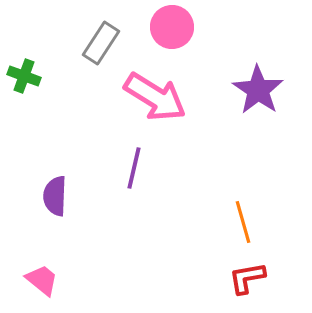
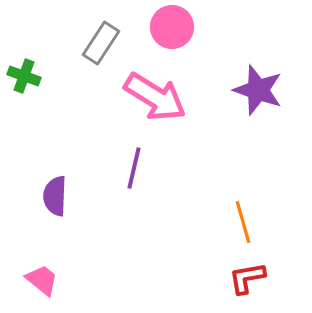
purple star: rotated 15 degrees counterclockwise
